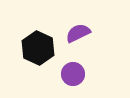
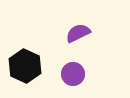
black hexagon: moved 13 px left, 18 px down
